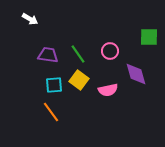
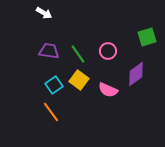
white arrow: moved 14 px right, 6 px up
green square: moved 2 px left; rotated 18 degrees counterclockwise
pink circle: moved 2 px left
purple trapezoid: moved 1 px right, 4 px up
purple diamond: rotated 70 degrees clockwise
cyan square: rotated 30 degrees counterclockwise
pink semicircle: rotated 36 degrees clockwise
